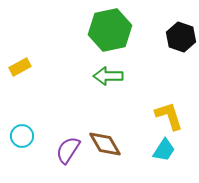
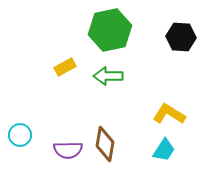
black hexagon: rotated 16 degrees counterclockwise
yellow rectangle: moved 45 px right
yellow L-shape: moved 2 px up; rotated 40 degrees counterclockwise
cyan circle: moved 2 px left, 1 px up
brown diamond: rotated 40 degrees clockwise
purple semicircle: rotated 124 degrees counterclockwise
